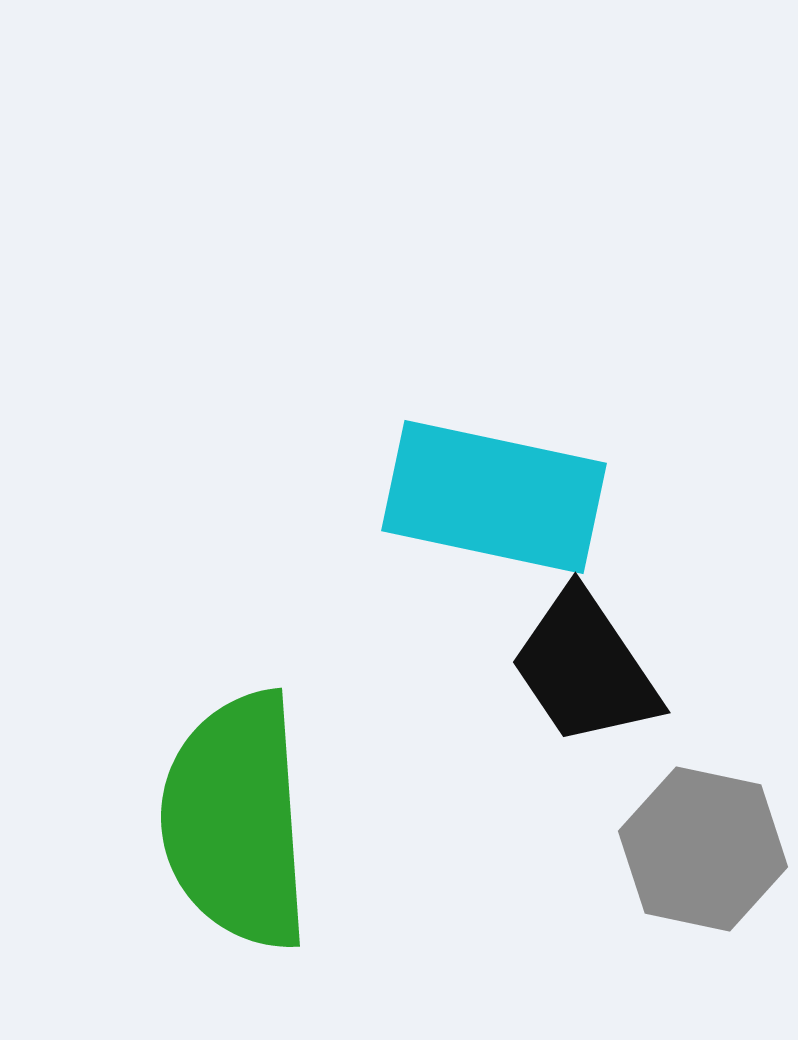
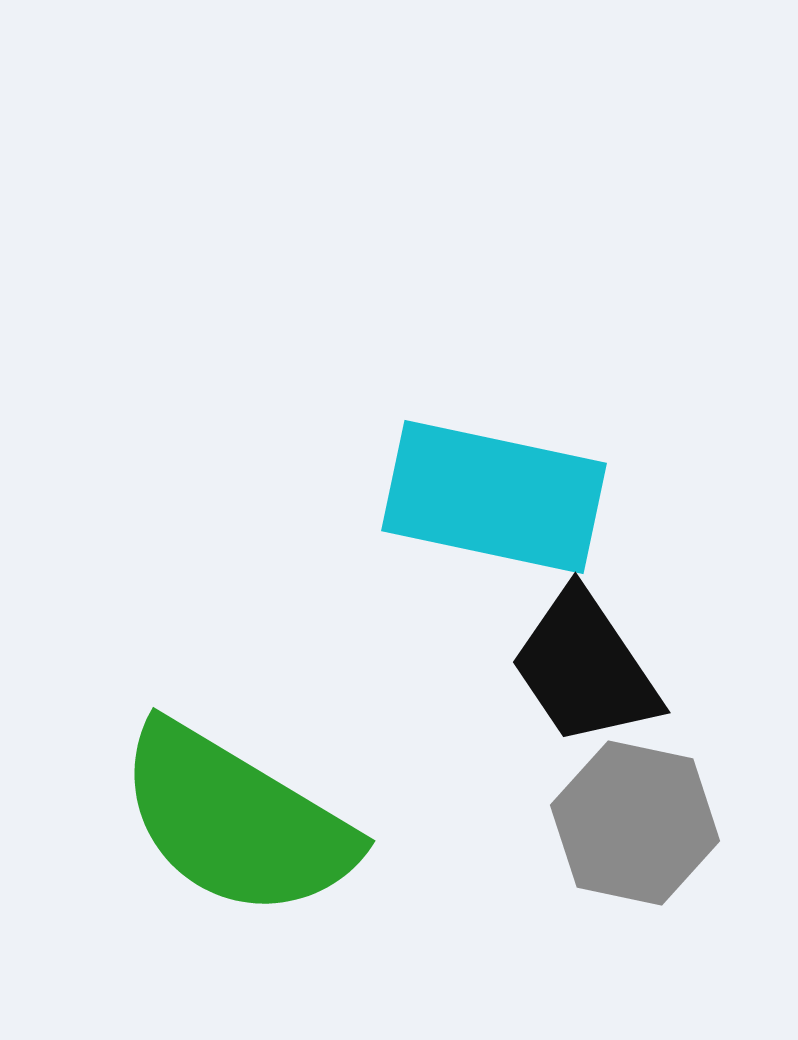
green semicircle: rotated 55 degrees counterclockwise
gray hexagon: moved 68 px left, 26 px up
